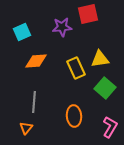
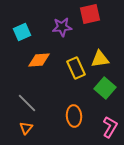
red square: moved 2 px right
orange diamond: moved 3 px right, 1 px up
gray line: moved 7 px left, 1 px down; rotated 50 degrees counterclockwise
